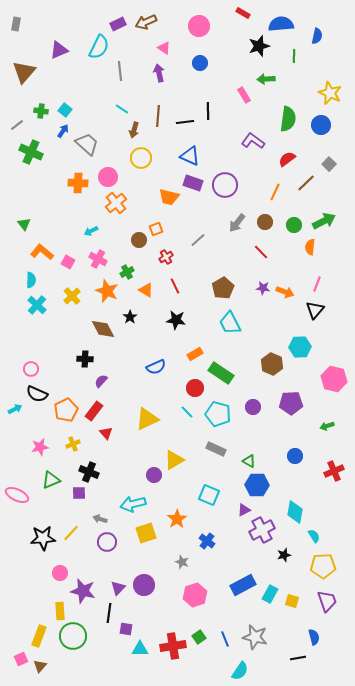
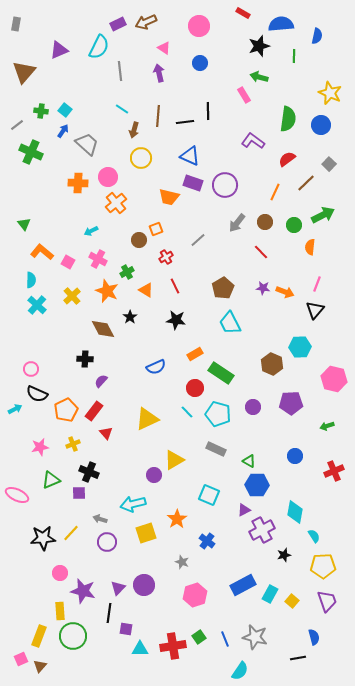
green arrow at (266, 79): moved 7 px left, 2 px up; rotated 18 degrees clockwise
green arrow at (324, 221): moved 1 px left, 6 px up
yellow square at (292, 601): rotated 24 degrees clockwise
